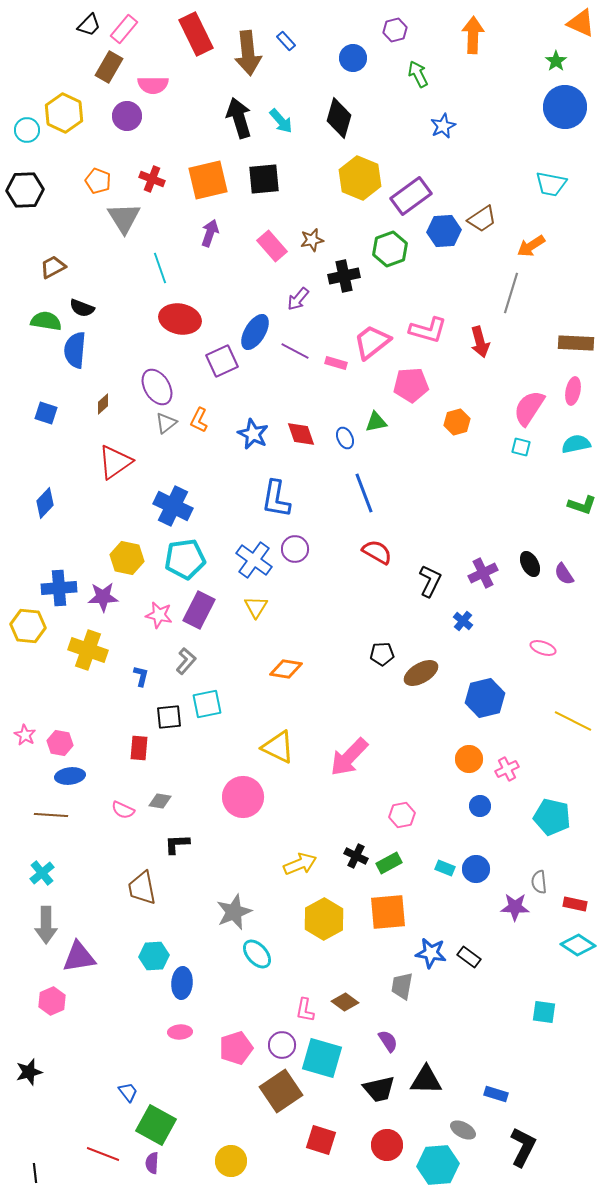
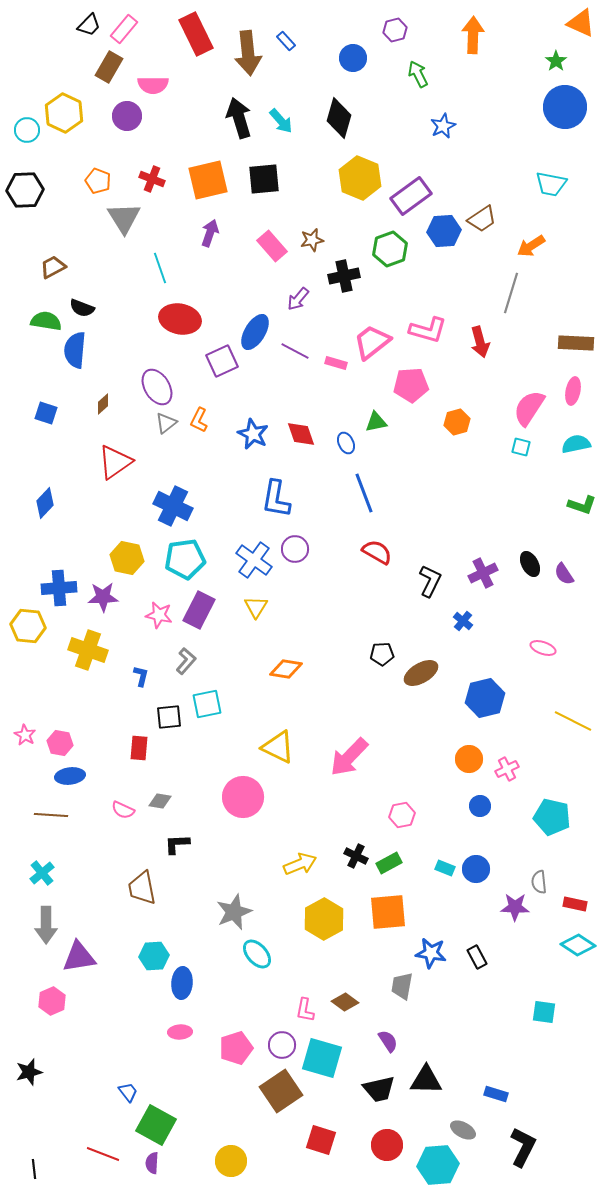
blue ellipse at (345, 438): moved 1 px right, 5 px down
black rectangle at (469, 957): moved 8 px right; rotated 25 degrees clockwise
black line at (35, 1173): moved 1 px left, 4 px up
